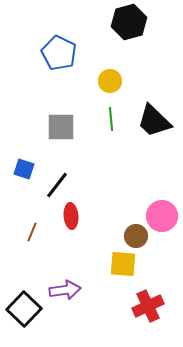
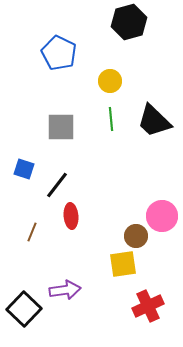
yellow square: rotated 12 degrees counterclockwise
